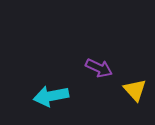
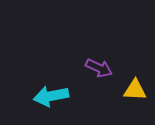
yellow triangle: rotated 45 degrees counterclockwise
